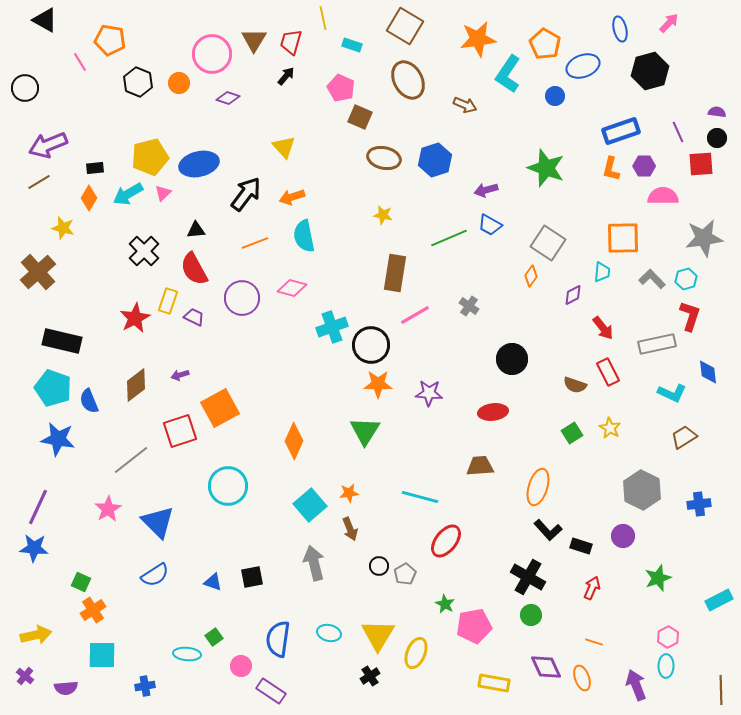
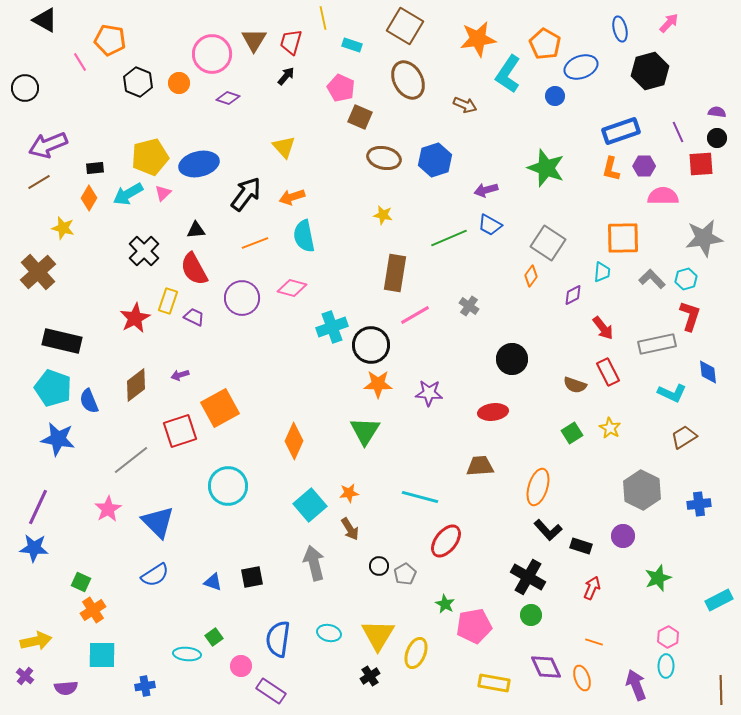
blue ellipse at (583, 66): moved 2 px left, 1 px down
brown arrow at (350, 529): rotated 10 degrees counterclockwise
yellow arrow at (36, 635): moved 6 px down
